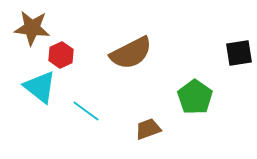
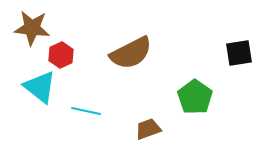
cyan line: rotated 24 degrees counterclockwise
